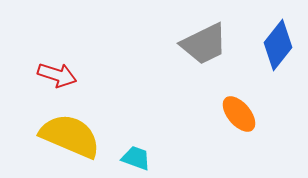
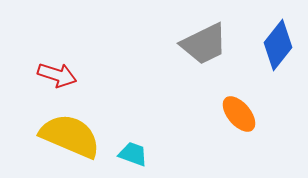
cyan trapezoid: moved 3 px left, 4 px up
